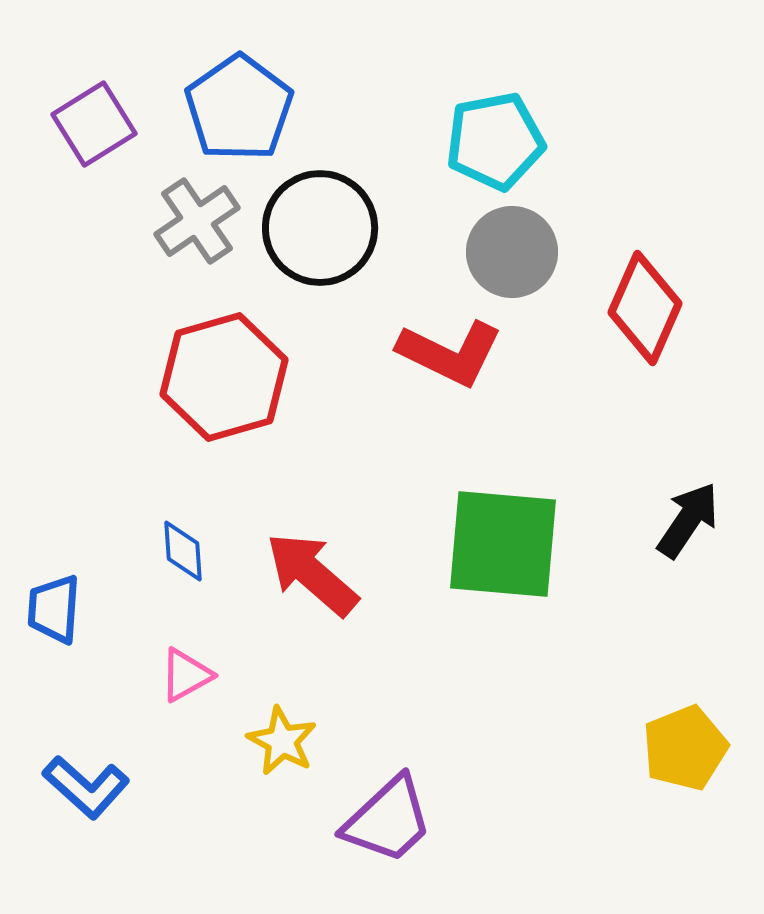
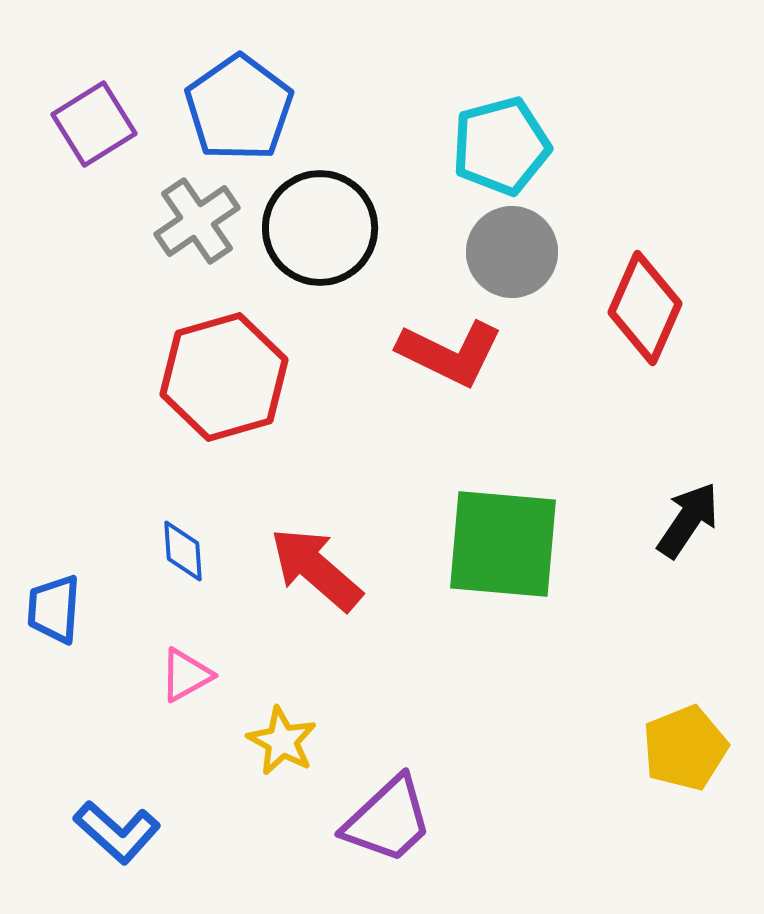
cyan pentagon: moved 6 px right, 5 px down; rotated 4 degrees counterclockwise
red arrow: moved 4 px right, 5 px up
blue L-shape: moved 31 px right, 45 px down
